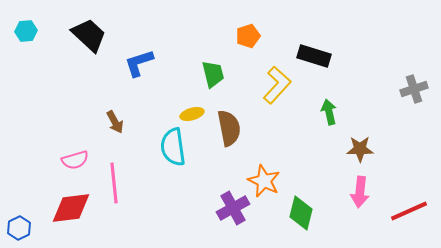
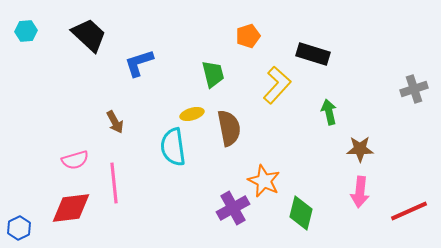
black rectangle: moved 1 px left, 2 px up
